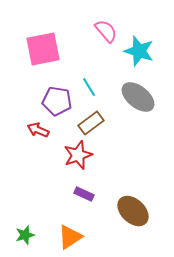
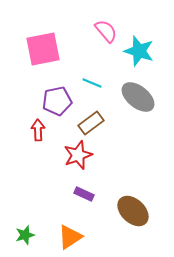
cyan line: moved 3 px right, 4 px up; rotated 36 degrees counterclockwise
purple pentagon: rotated 20 degrees counterclockwise
red arrow: rotated 65 degrees clockwise
